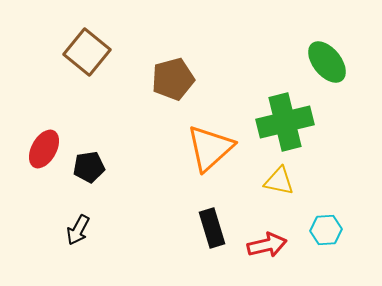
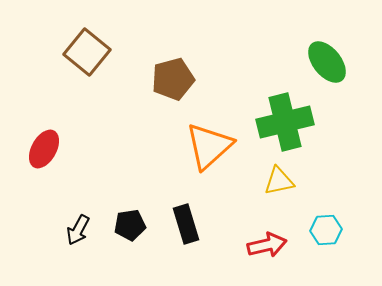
orange triangle: moved 1 px left, 2 px up
black pentagon: moved 41 px right, 58 px down
yellow triangle: rotated 24 degrees counterclockwise
black rectangle: moved 26 px left, 4 px up
